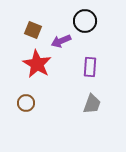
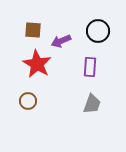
black circle: moved 13 px right, 10 px down
brown square: rotated 18 degrees counterclockwise
brown circle: moved 2 px right, 2 px up
